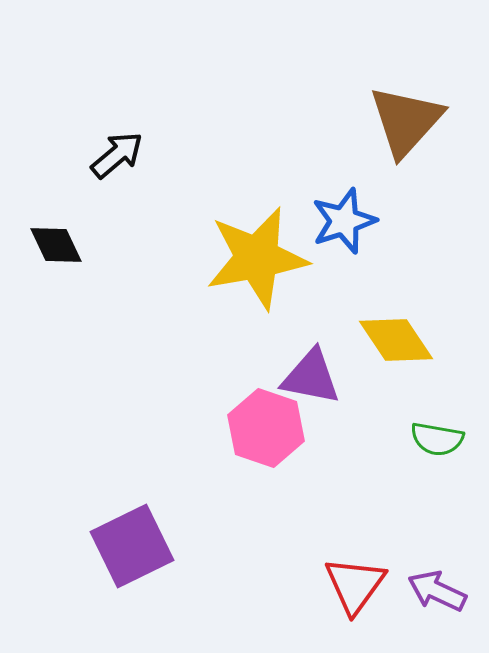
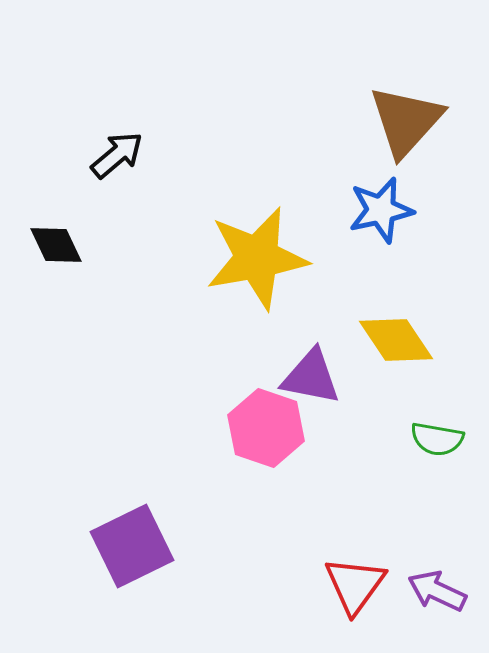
blue star: moved 37 px right, 11 px up; rotated 6 degrees clockwise
